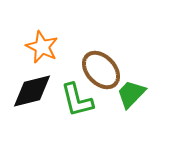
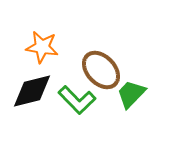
orange star: rotated 16 degrees counterclockwise
green L-shape: rotated 30 degrees counterclockwise
